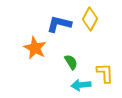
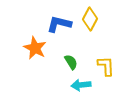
yellow L-shape: moved 1 px right, 7 px up
